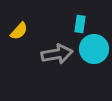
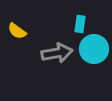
yellow semicircle: moved 2 px left; rotated 84 degrees clockwise
gray arrow: moved 1 px up
